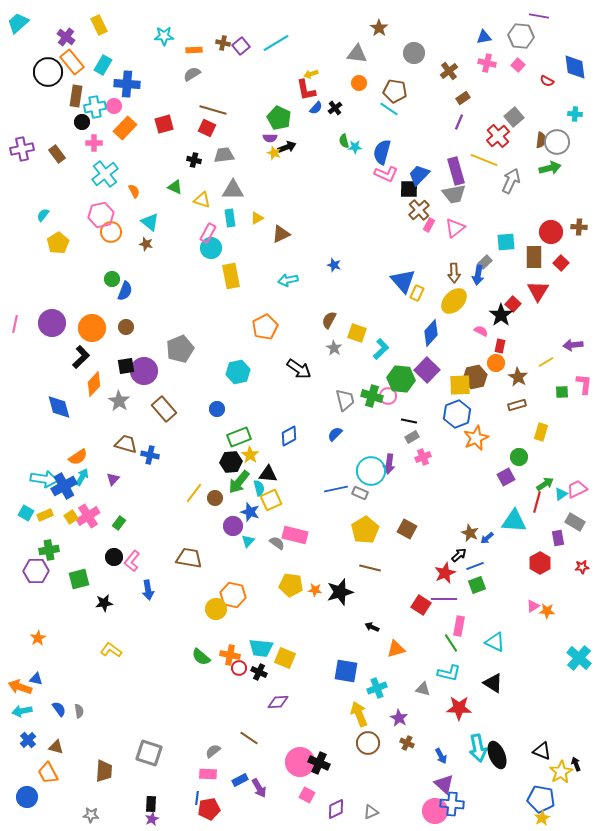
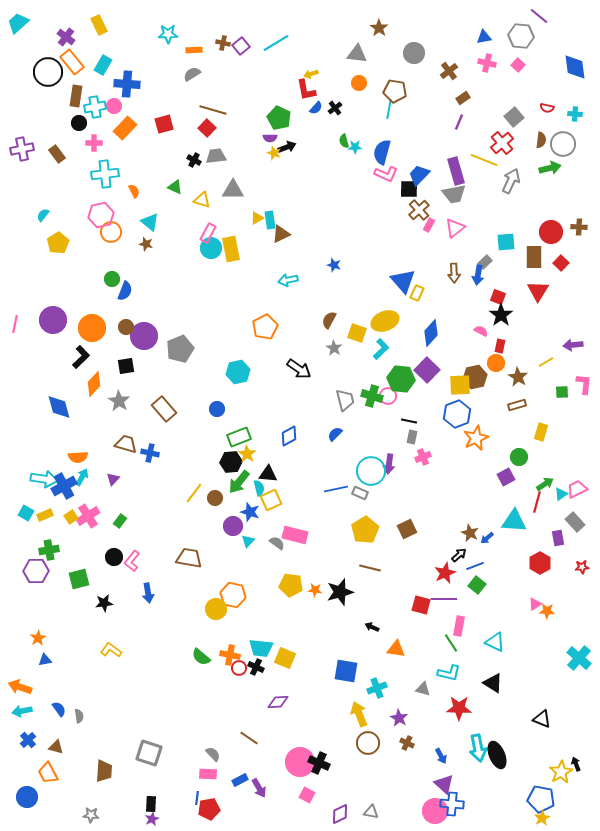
purple line at (539, 16): rotated 30 degrees clockwise
cyan star at (164, 36): moved 4 px right, 2 px up
red semicircle at (547, 81): moved 27 px down; rotated 16 degrees counterclockwise
cyan line at (389, 109): rotated 66 degrees clockwise
black circle at (82, 122): moved 3 px left, 1 px down
red square at (207, 128): rotated 18 degrees clockwise
red cross at (498, 136): moved 4 px right, 7 px down
gray circle at (557, 142): moved 6 px right, 2 px down
gray trapezoid at (224, 155): moved 8 px left, 1 px down
black cross at (194, 160): rotated 16 degrees clockwise
cyan cross at (105, 174): rotated 32 degrees clockwise
cyan rectangle at (230, 218): moved 40 px right, 2 px down
yellow rectangle at (231, 276): moved 27 px up
yellow ellipse at (454, 301): moved 69 px left, 20 px down; rotated 24 degrees clockwise
red square at (513, 304): moved 15 px left, 7 px up; rotated 21 degrees counterclockwise
purple circle at (52, 323): moved 1 px right, 3 px up
purple circle at (144, 371): moved 35 px up
gray rectangle at (412, 437): rotated 48 degrees counterclockwise
blue cross at (150, 455): moved 2 px up
yellow star at (250, 455): moved 3 px left, 1 px up
orange semicircle at (78, 457): rotated 30 degrees clockwise
gray rectangle at (575, 522): rotated 18 degrees clockwise
green rectangle at (119, 523): moved 1 px right, 2 px up
brown square at (407, 529): rotated 36 degrees clockwise
green square at (477, 585): rotated 30 degrees counterclockwise
blue arrow at (148, 590): moved 3 px down
red square at (421, 605): rotated 18 degrees counterclockwise
pink triangle at (533, 606): moved 2 px right, 2 px up
orange triangle at (396, 649): rotated 24 degrees clockwise
black cross at (259, 672): moved 3 px left, 5 px up
blue triangle at (36, 679): moved 9 px right, 19 px up; rotated 24 degrees counterclockwise
gray semicircle at (79, 711): moved 5 px down
gray semicircle at (213, 751): moved 3 px down; rotated 84 degrees clockwise
black triangle at (542, 751): moved 32 px up
purple diamond at (336, 809): moved 4 px right, 5 px down
gray triangle at (371, 812): rotated 35 degrees clockwise
